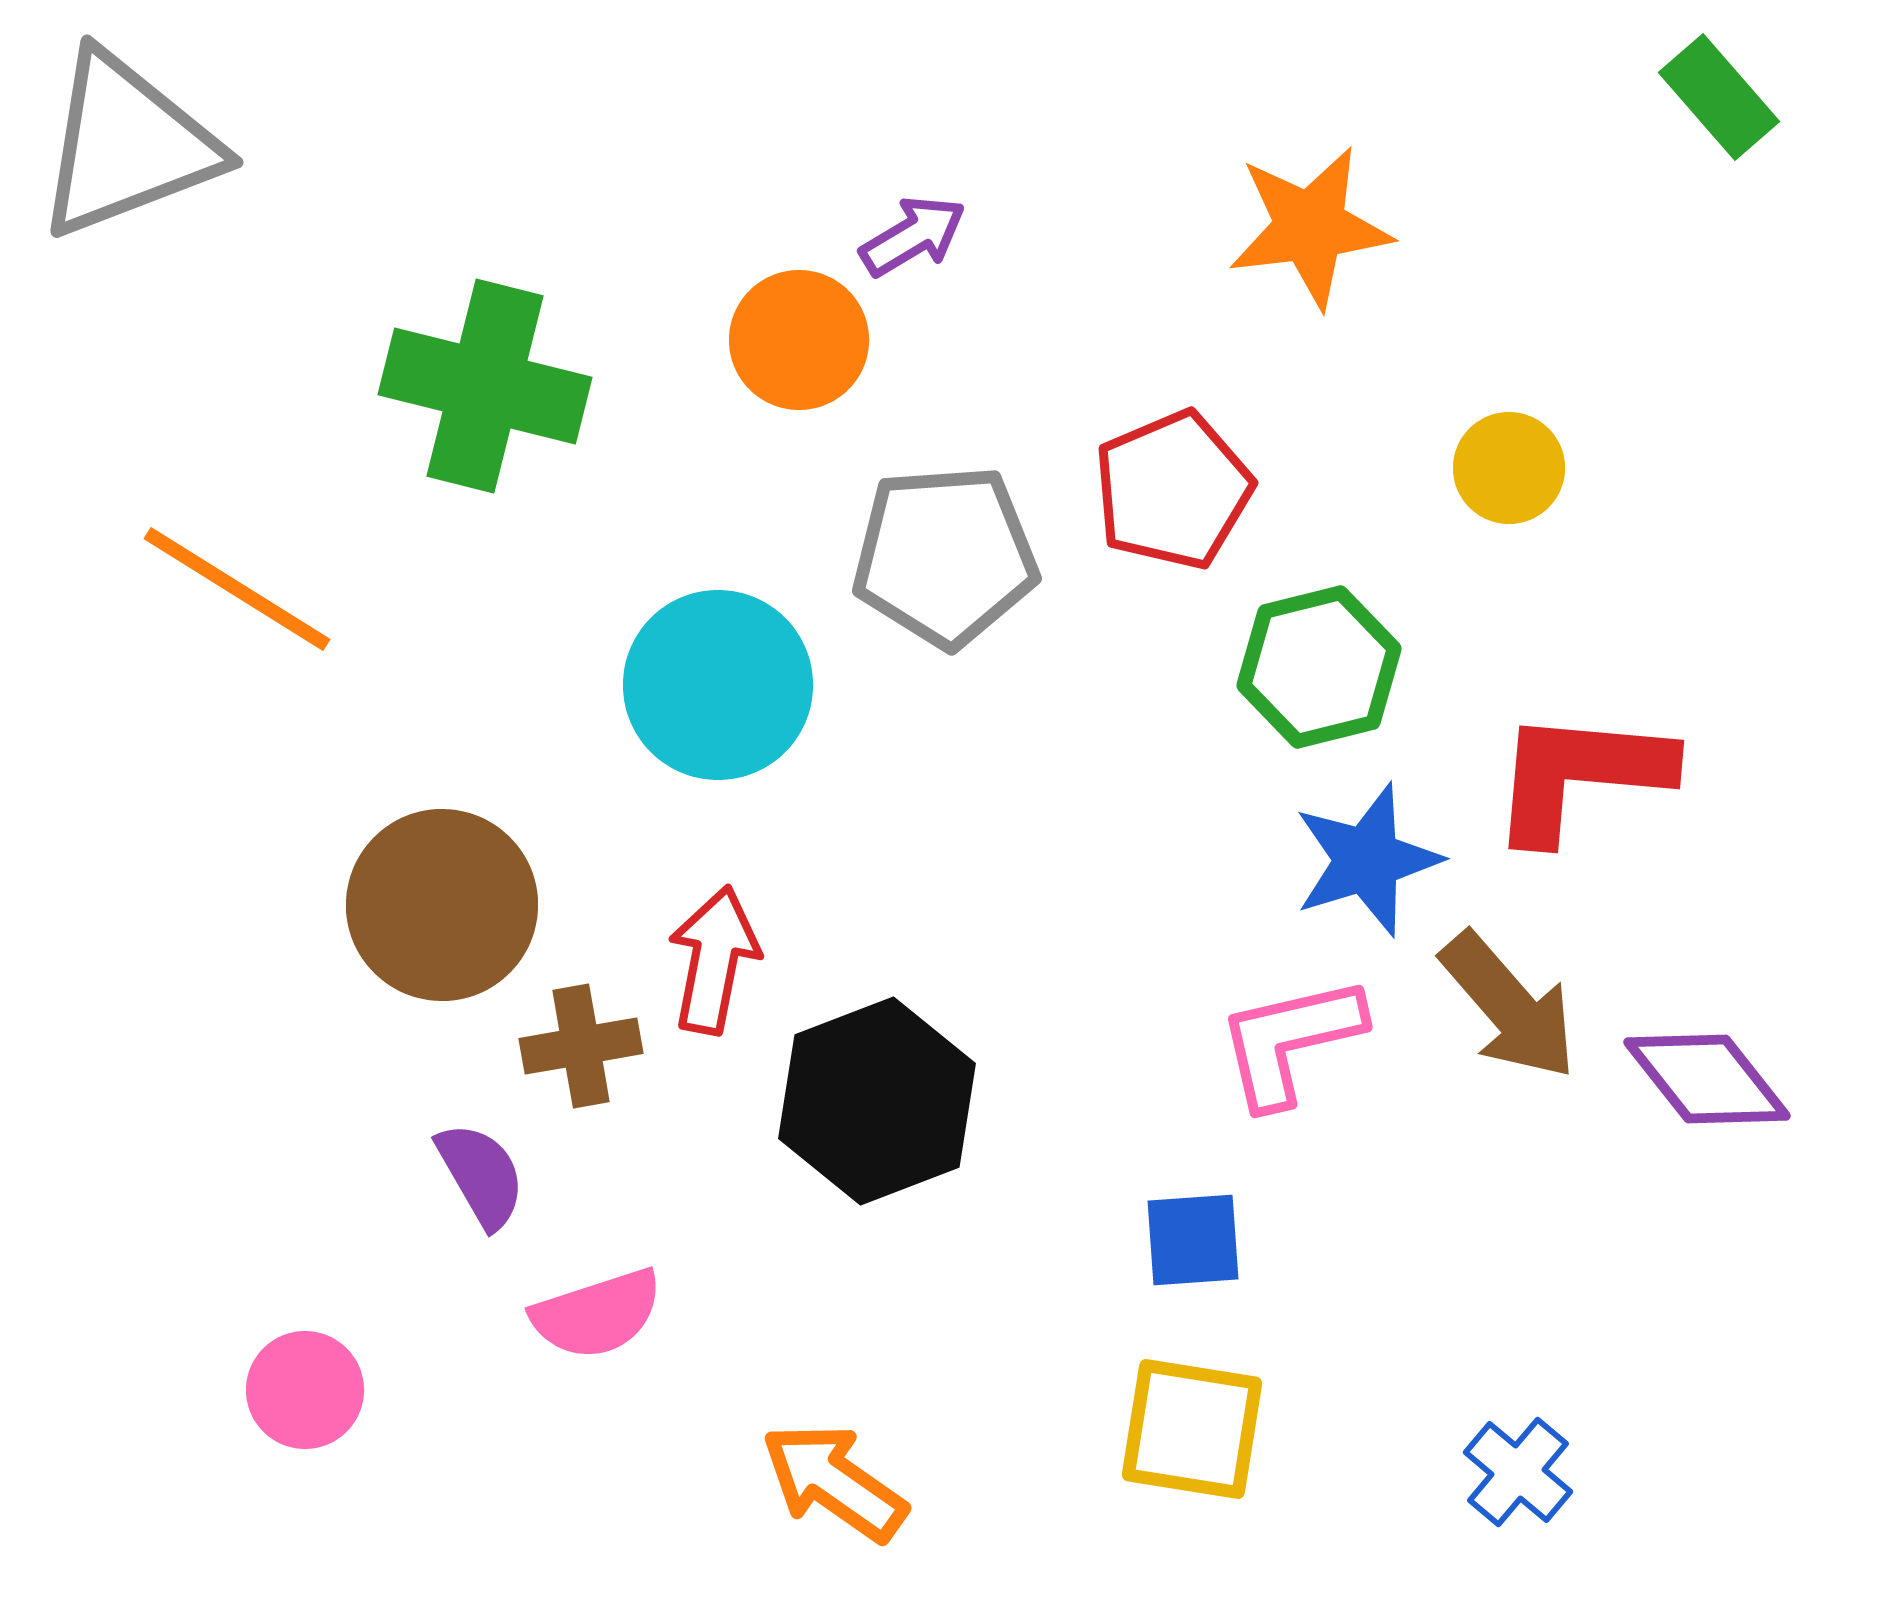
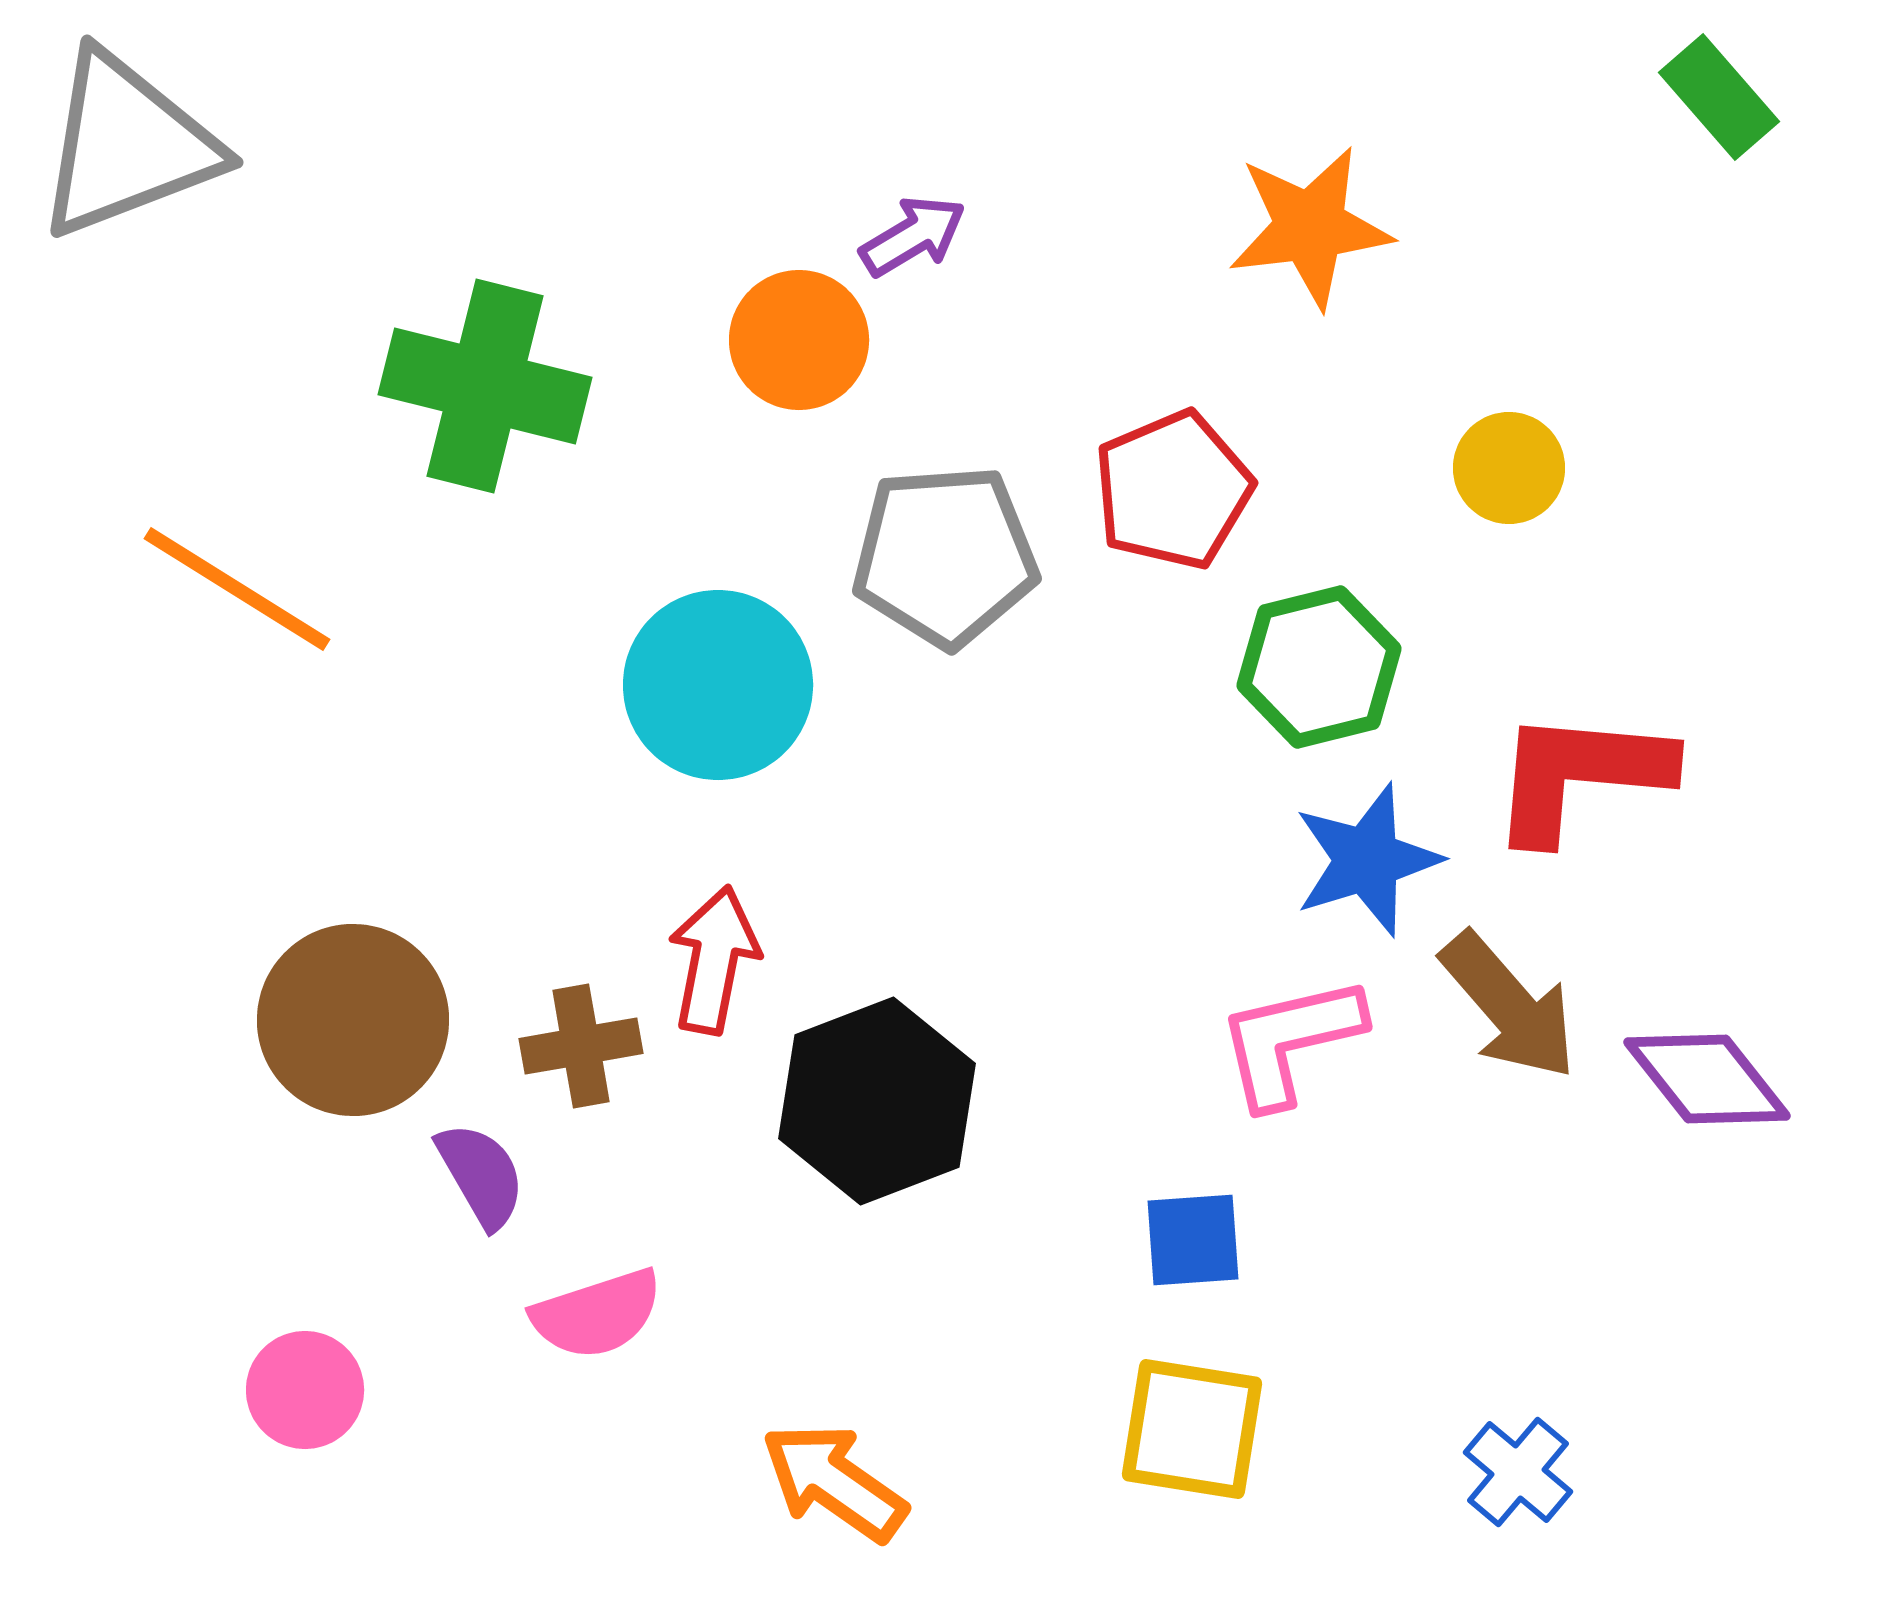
brown circle: moved 89 px left, 115 px down
